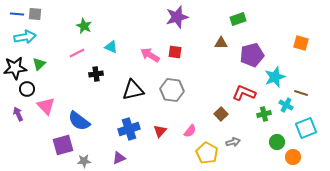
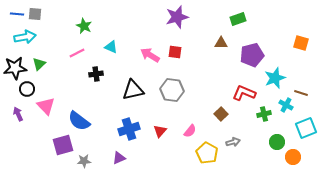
cyan star: moved 1 px down
